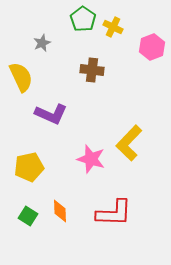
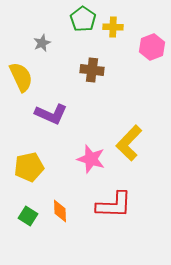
yellow cross: rotated 24 degrees counterclockwise
red L-shape: moved 8 px up
